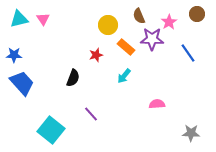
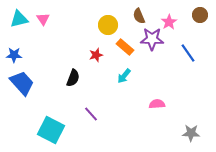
brown circle: moved 3 px right, 1 px down
orange rectangle: moved 1 px left
cyan square: rotated 12 degrees counterclockwise
